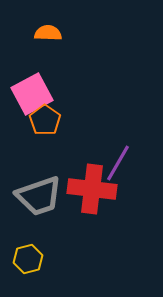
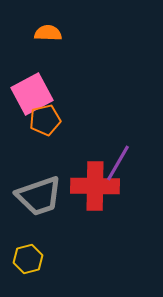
orange pentagon: rotated 24 degrees clockwise
red cross: moved 3 px right, 3 px up; rotated 6 degrees counterclockwise
